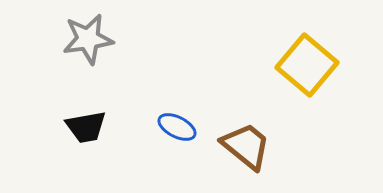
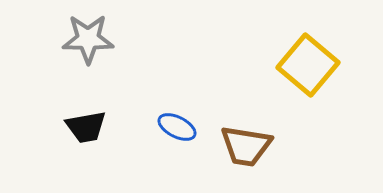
gray star: rotated 9 degrees clockwise
yellow square: moved 1 px right
brown trapezoid: rotated 150 degrees clockwise
